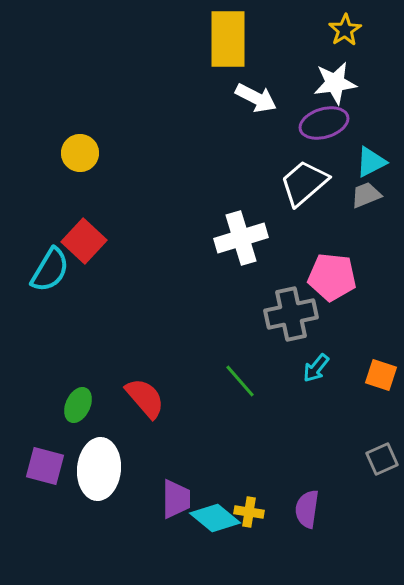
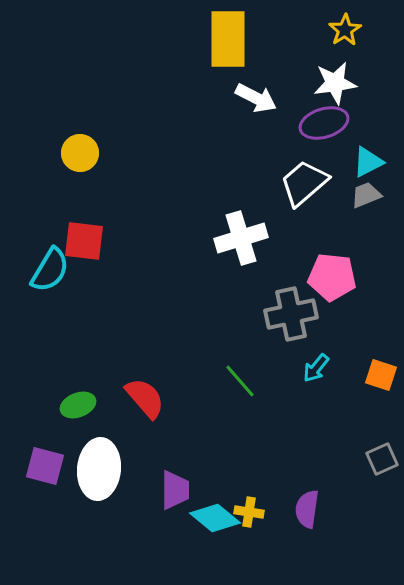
cyan triangle: moved 3 px left
red square: rotated 36 degrees counterclockwise
green ellipse: rotated 44 degrees clockwise
purple trapezoid: moved 1 px left, 9 px up
